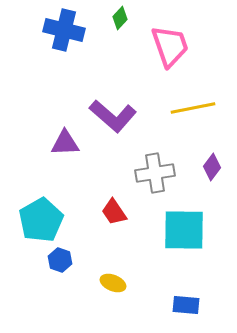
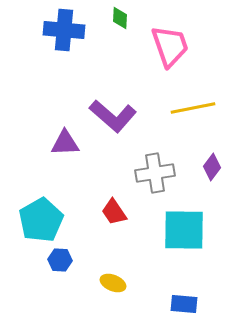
green diamond: rotated 40 degrees counterclockwise
blue cross: rotated 9 degrees counterclockwise
blue hexagon: rotated 15 degrees counterclockwise
blue rectangle: moved 2 px left, 1 px up
